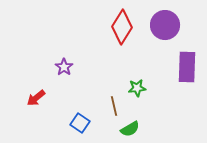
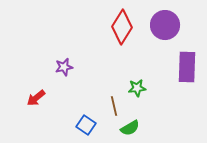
purple star: rotated 24 degrees clockwise
blue square: moved 6 px right, 2 px down
green semicircle: moved 1 px up
